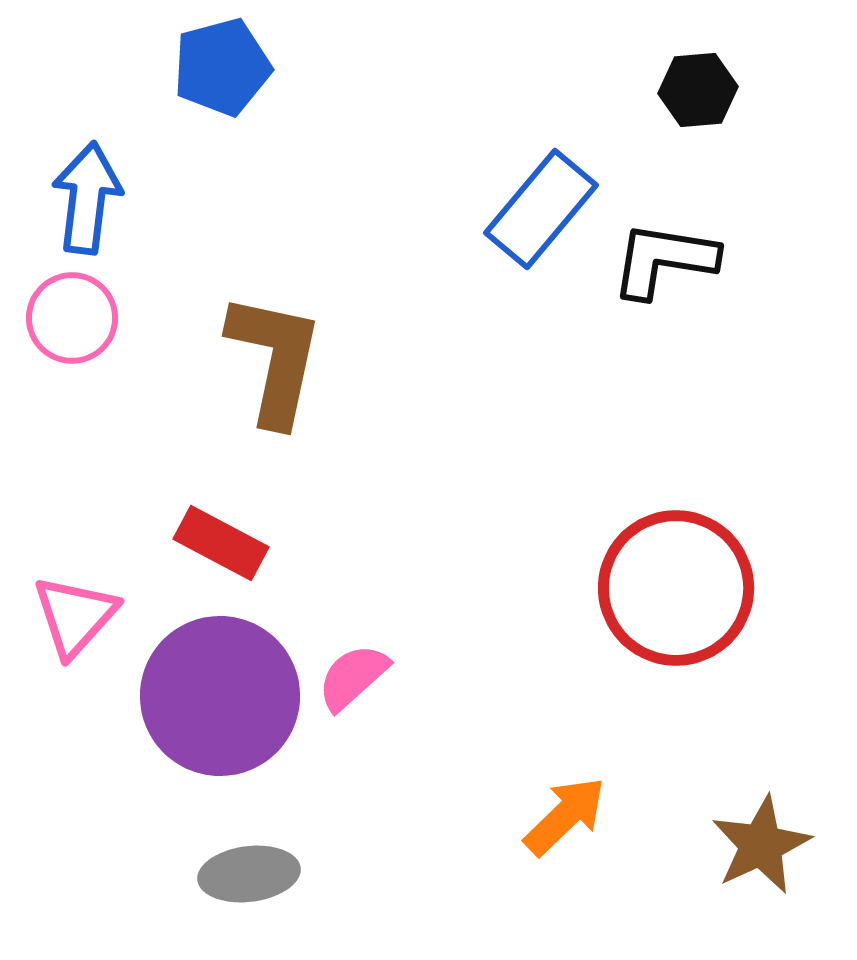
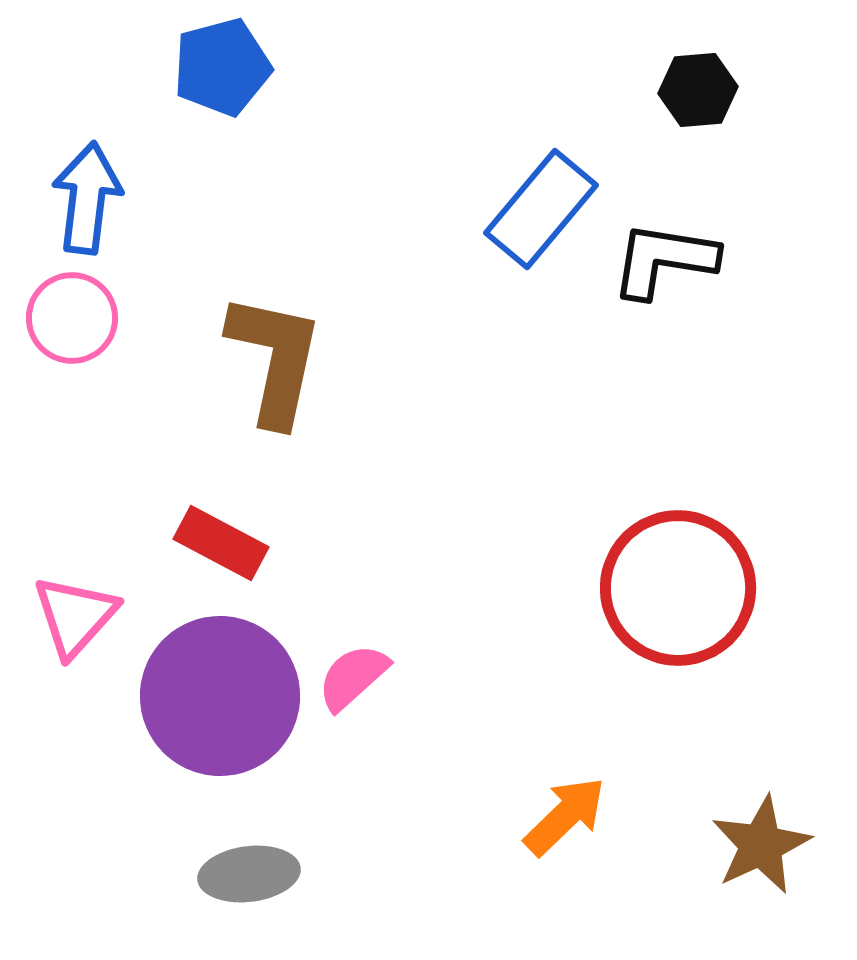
red circle: moved 2 px right
